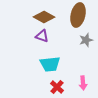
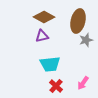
brown ellipse: moved 6 px down
purple triangle: rotated 32 degrees counterclockwise
pink arrow: rotated 40 degrees clockwise
red cross: moved 1 px left, 1 px up
